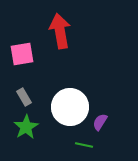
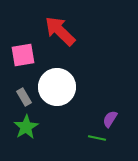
red arrow: rotated 36 degrees counterclockwise
pink square: moved 1 px right, 1 px down
white circle: moved 13 px left, 20 px up
purple semicircle: moved 10 px right, 3 px up
green line: moved 13 px right, 7 px up
